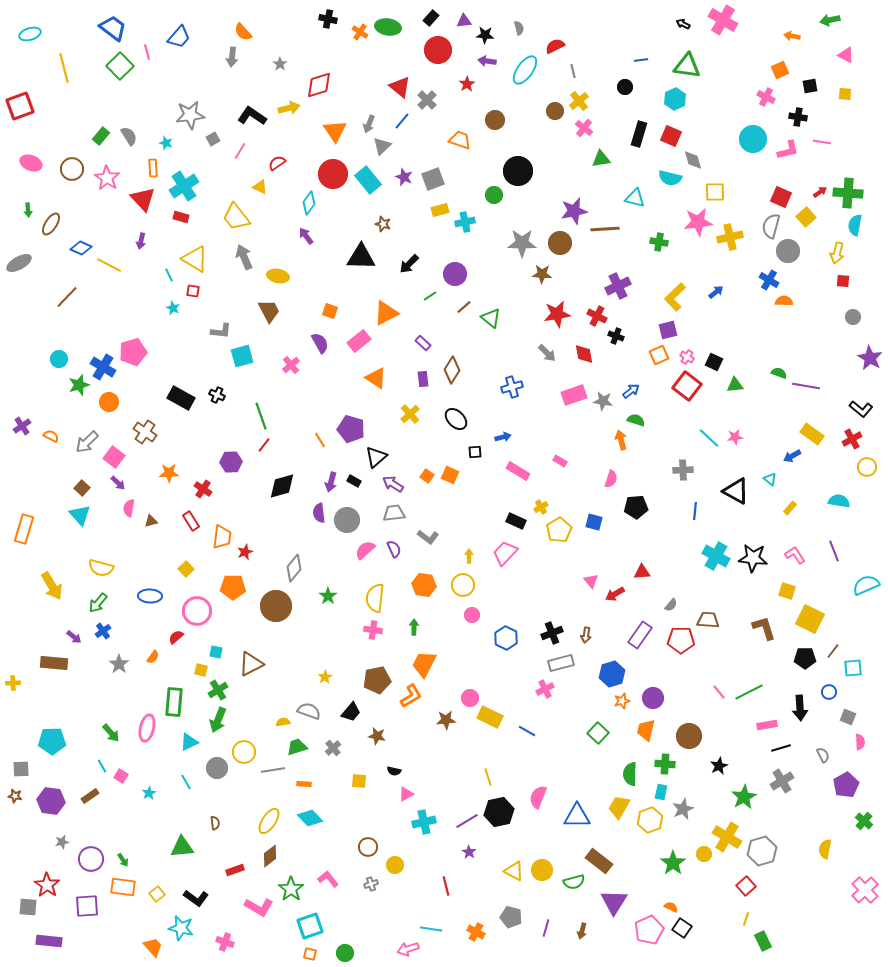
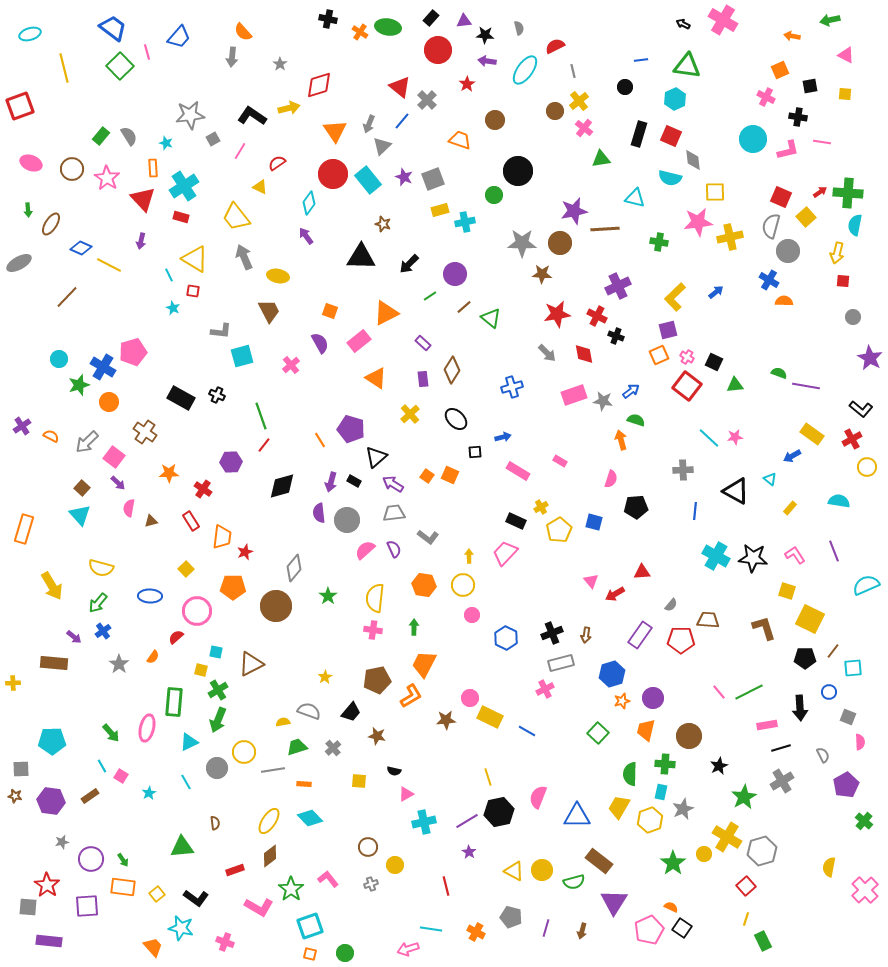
gray diamond at (693, 160): rotated 10 degrees clockwise
yellow semicircle at (825, 849): moved 4 px right, 18 px down
